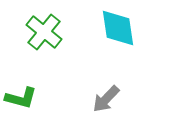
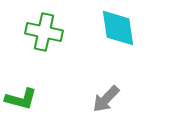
green cross: rotated 27 degrees counterclockwise
green L-shape: moved 1 px down
